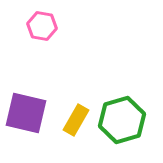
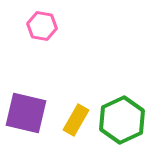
green hexagon: rotated 9 degrees counterclockwise
